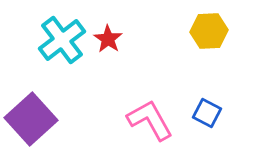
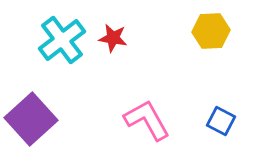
yellow hexagon: moved 2 px right
red star: moved 5 px right, 1 px up; rotated 24 degrees counterclockwise
blue square: moved 14 px right, 8 px down
pink L-shape: moved 3 px left
